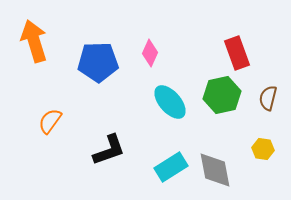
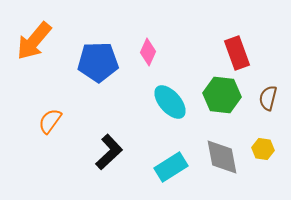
orange arrow: rotated 123 degrees counterclockwise
pink diamond: moved 2 px left, 1 px up
green hexagon: rotated 18 degrees clockwise
black L-shape: moved 2 px down; rotated 24 degrees counterclockwise
gray diamond: moved 7 px right, 13 px up
